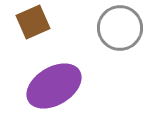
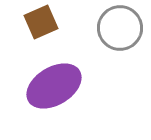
brown square: moved 8 px right
